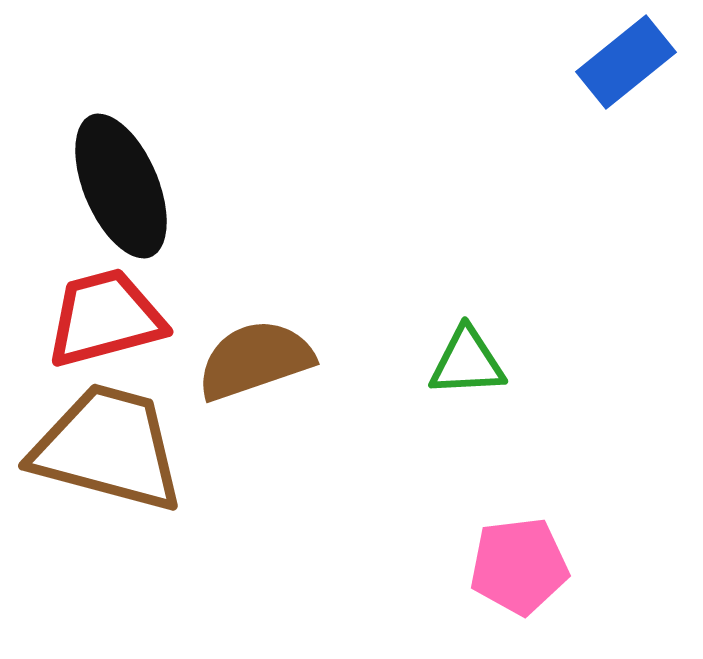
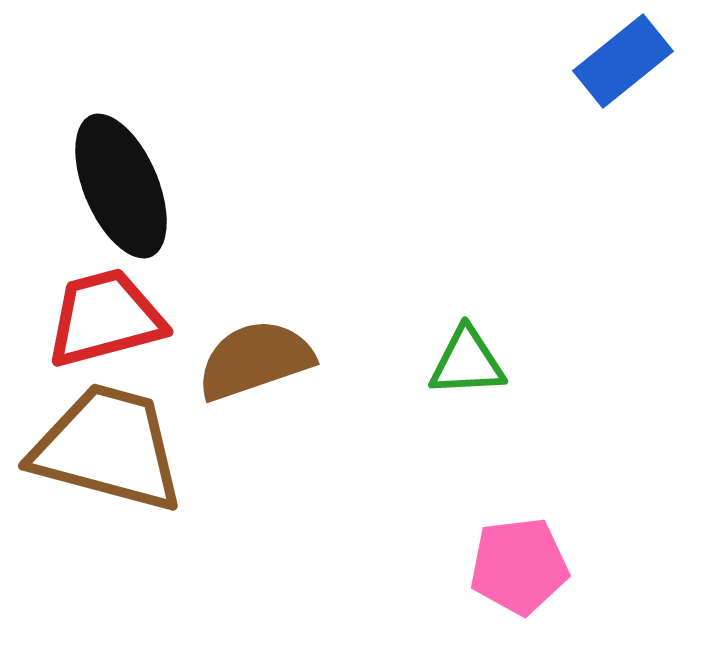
blue rectangle: moved 3 px left, 1 px up
